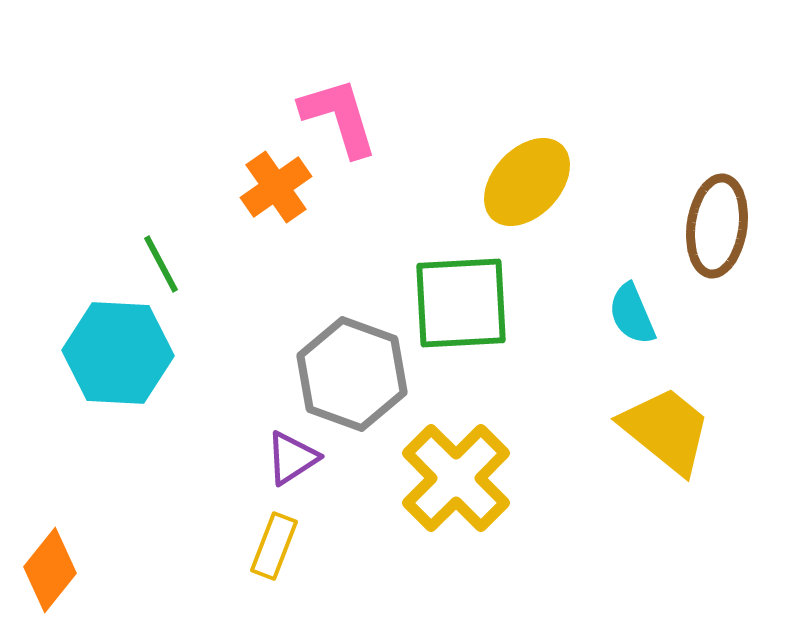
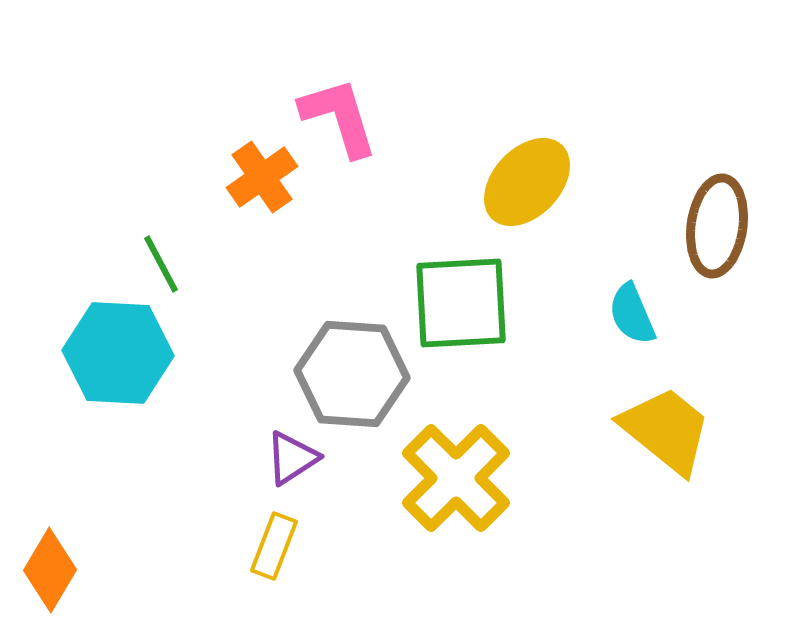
orange cross: moved 14 px left, 10 px up
gray hexagon: rotated 16 degrees counterclockwise
orange diamond: rotated 8 degrees counterclockwise
